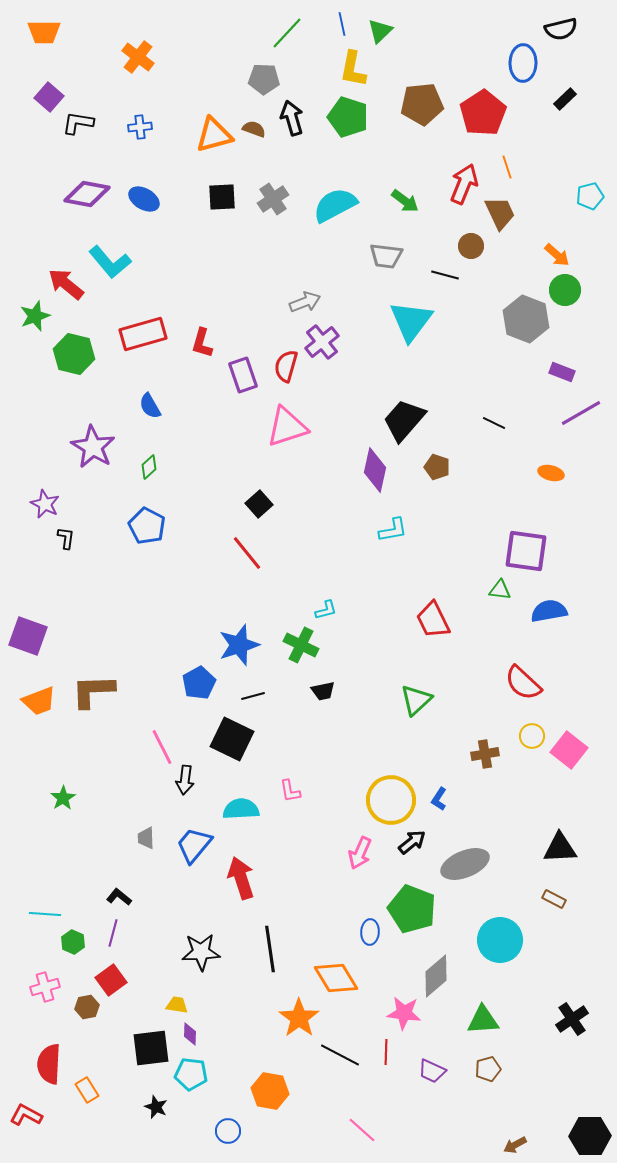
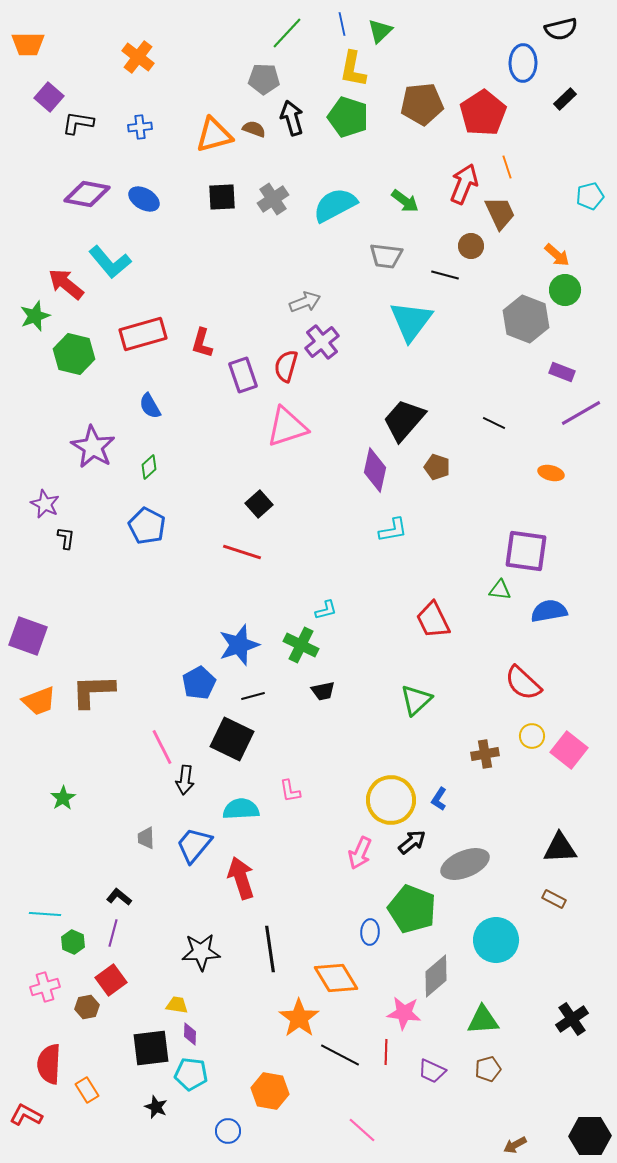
orange trapezoid at (44, 32): moved 16 px left, 12 px down
red line at (247, 553): moved 5 px left, 1 px up; rotated 33 degrees counterclockwise
cyan circle at (500, 940): moved 4 px left
